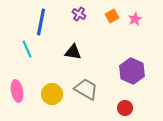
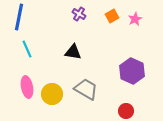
blue line: moved 22 px left, 5 px up
pink ellipse: moved 10 px right, 4 px up
red circle: moved 1 px right, 3 px down
